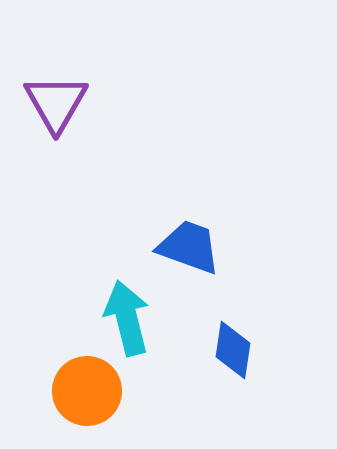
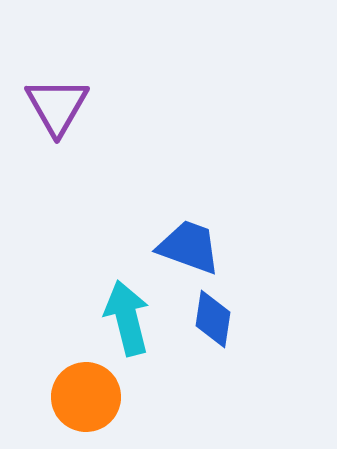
purple triangle: moved 1 px right, 3 px down
blue diamond: moved 20 px left, 31 px up
orange circle: moved 1 px left, 6 px down
